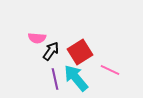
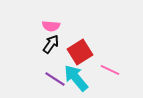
pink semicircle: moved 14 px right, 12 px up
black arrow: moved 7 px up
purple line: rotated 45 degrees counterclockwise
